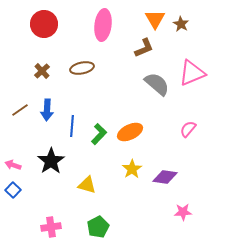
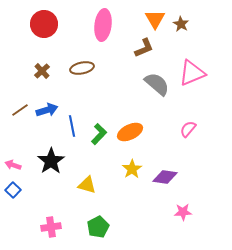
blue arrow: rotated 110 degrees counterclockwise
blue line: rotated 15 degrees counterclockwise
